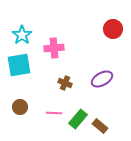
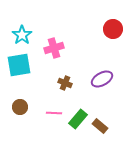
pink cross: rotated 12 degrees counterclockwise
